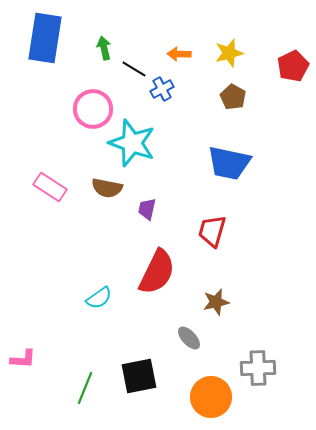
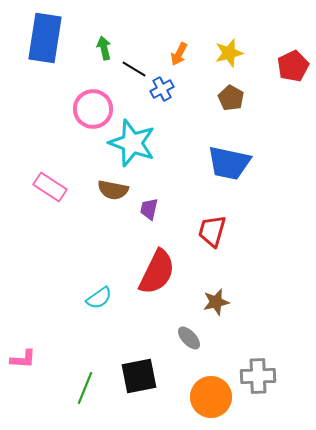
orange arrow: rotated 65 degrees counterclockwise
brown pentagon: moved 2 px left, 1 px down
brown semicircle: moved 6 px right, 2 px down
purple trapezoid: moved 2 px right
gray cross: moved 8 px down
